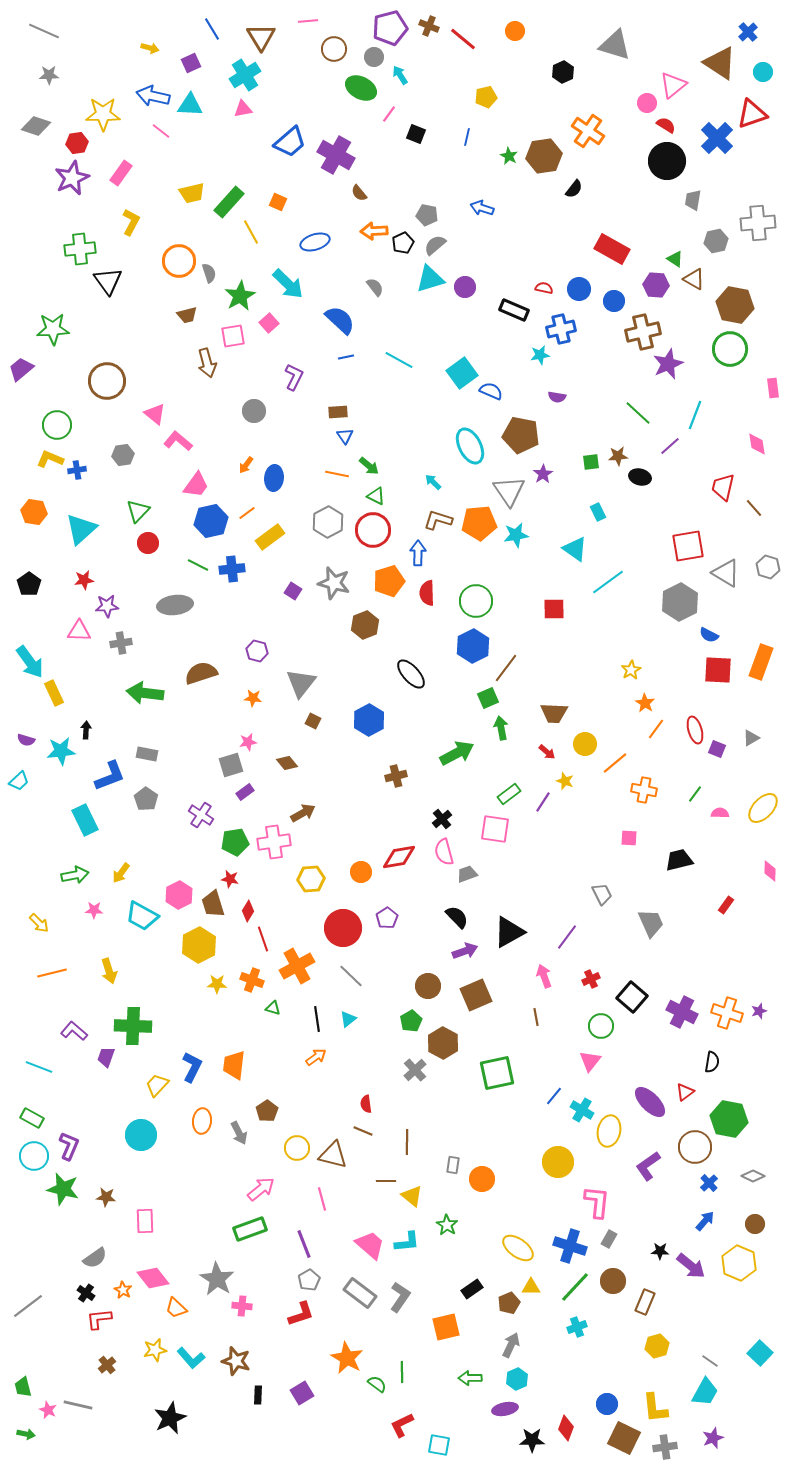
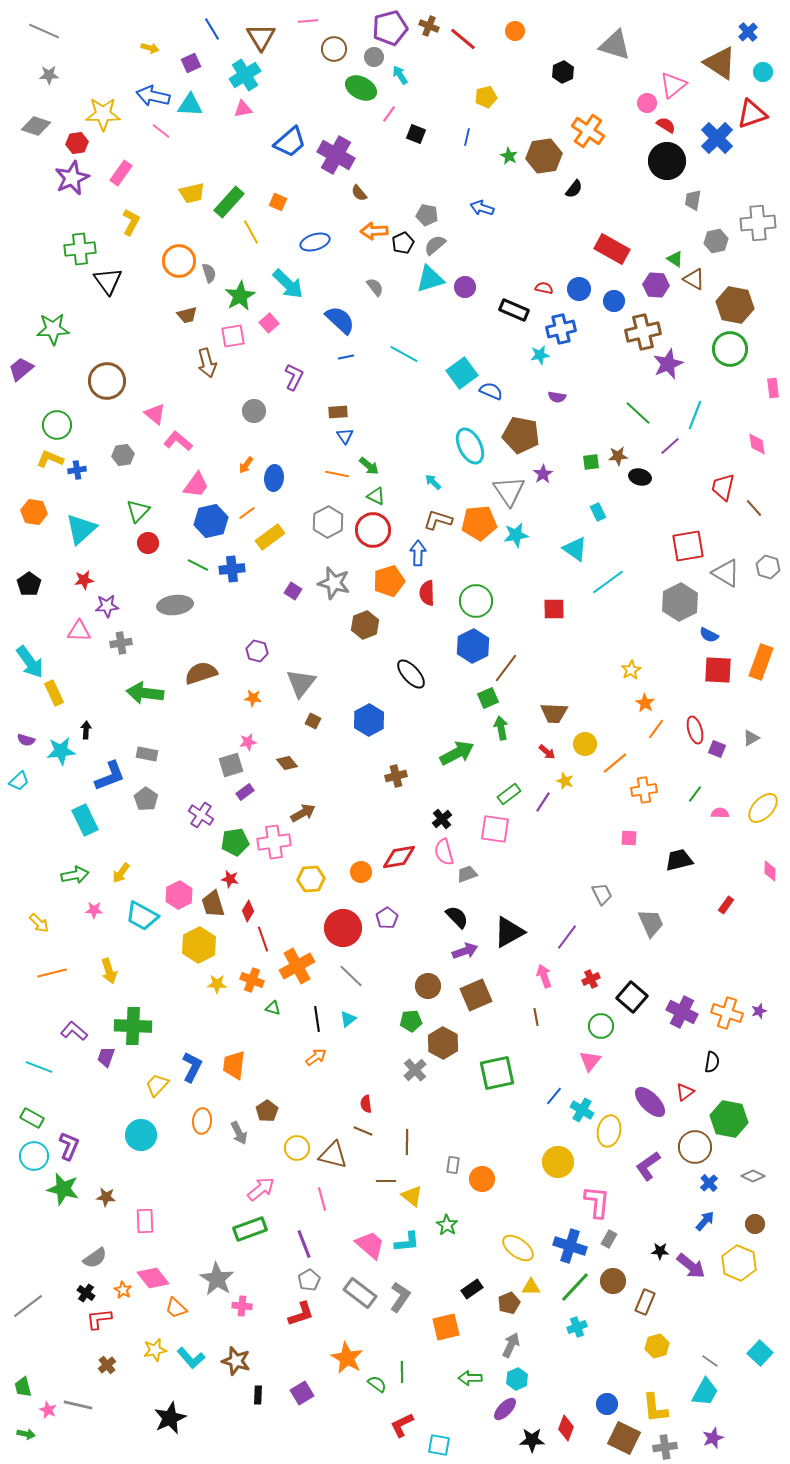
cyan line at (399, 360): moved 5 px right, 6 px up
orange cross at (644, 790): rotated 20 degrees counterclockwise
green pentagon at (411, 1021): rotated 25 degrees clockwise
purple ellipse at (505, 1409): rotated 35 degrees counterclockwise
